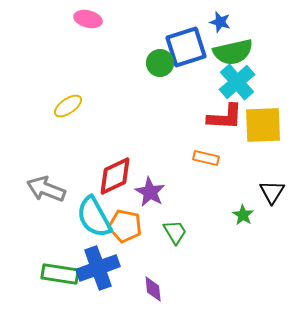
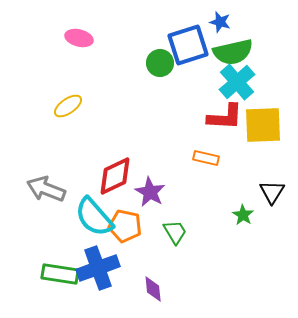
pink ellipse: moved 9 px left, 19 px down
blue square: moved 2 px right, 2 px up
cyan semicircle: rotated 12 degrees counterclockwise
